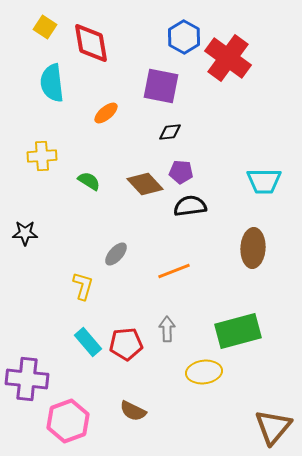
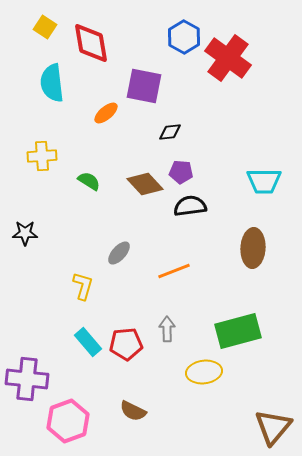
purple square: moved 17 px left
gray ellipse: moved 3 px right, 1 px up
